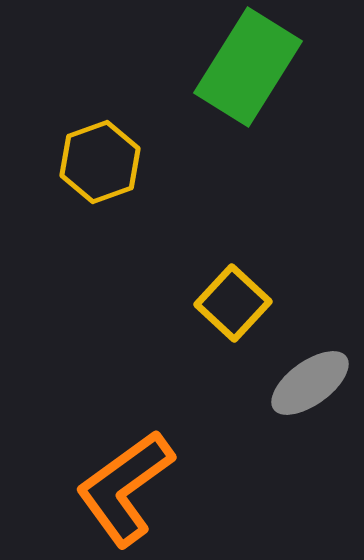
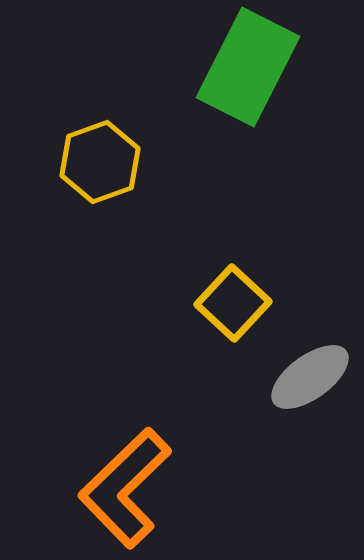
green rectangle: rotated 5 degrees counterclockwise
gray ellipse: moved 6 px up
orange L-shape: rotated 8 degrees counterclockwise
